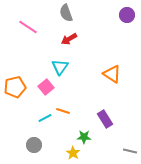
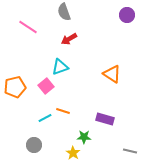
gray semicircle: moved 2 px left, 1 px up
cyan triangle: rotated 36 degrees clockwise
pink square: moved 1 px up
purple rectangle: rotated 42 degrees counterclockwise
